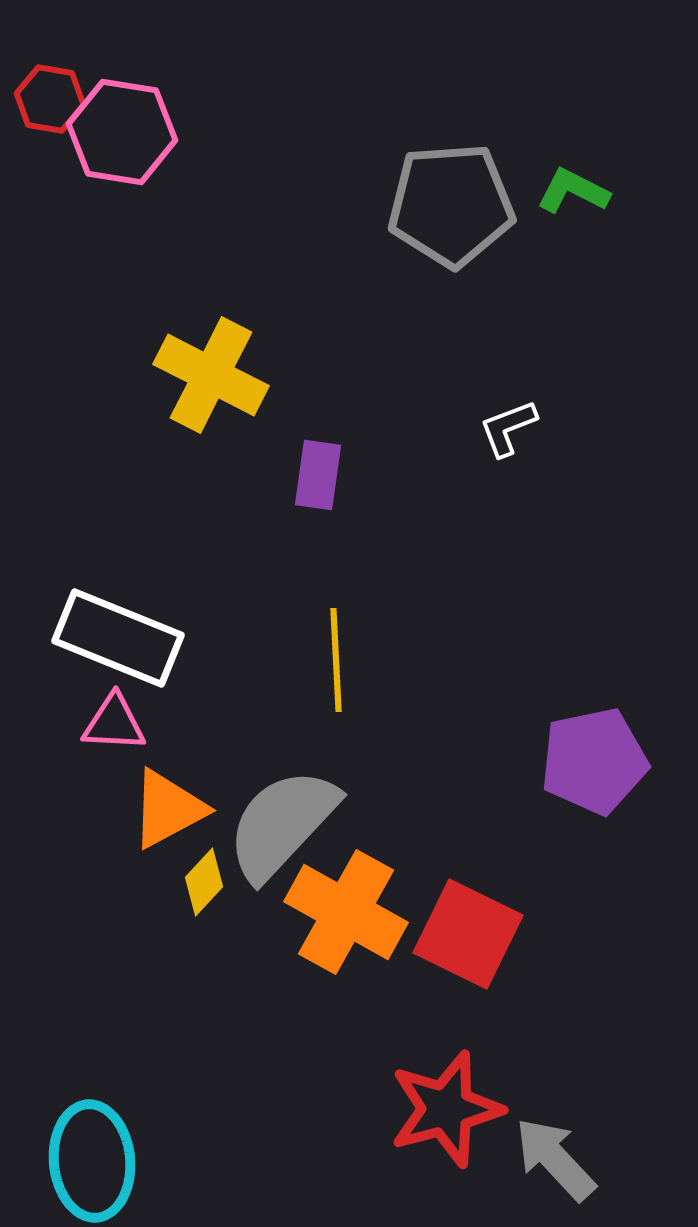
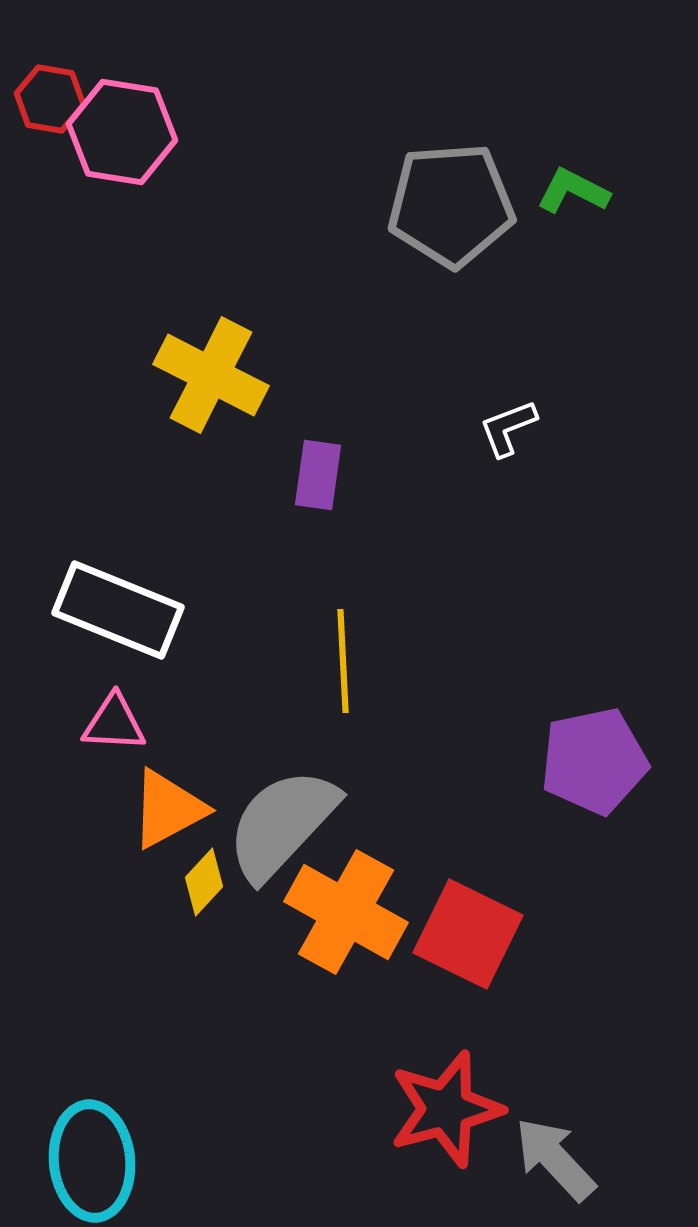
white rectangle: moved 28 px up
yellow line: moved 7 px right, 1 px down
